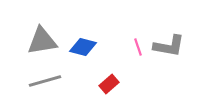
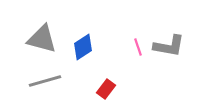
gray triangle: moved 2 px up; rotated 24 degrees clockwise
blue diamond: rotated 48 degrees counterclockwise
red rectangle: moved 3 px left, 5 px down; rotated 12 degrees counterclockwise
